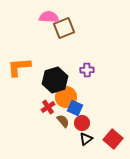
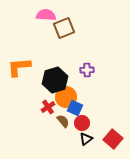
pink semicircle: moved 3 px left, 2 px up
